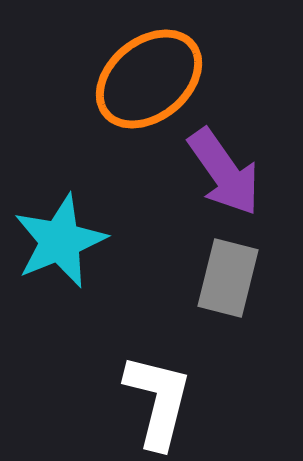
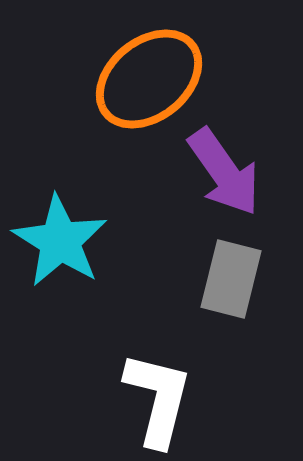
cyan star: rotated 18 degrees counterclockwise
gray rectangle: moved 3 px right, 1 px down
white L-shape: moved 2 px up
